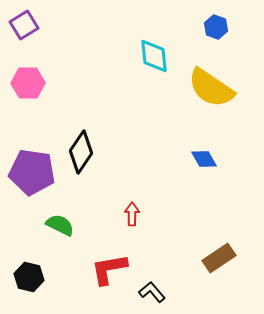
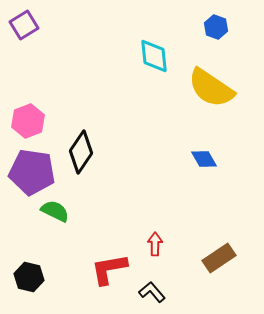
pink hexagon: moved 38 px down; rotated 20 degrees counterclockwise
red arrow: moved 23 px right, 30 px down
green semicircle: moved 5 px left, 14 px up
